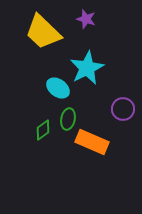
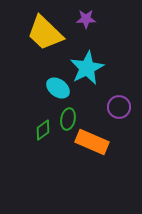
purple star: rotated 18 degrees counterclockwise
yellow trapezoid: moved 2 px right, 1 px down
purple circle: moved 4 px left, 2 px up
